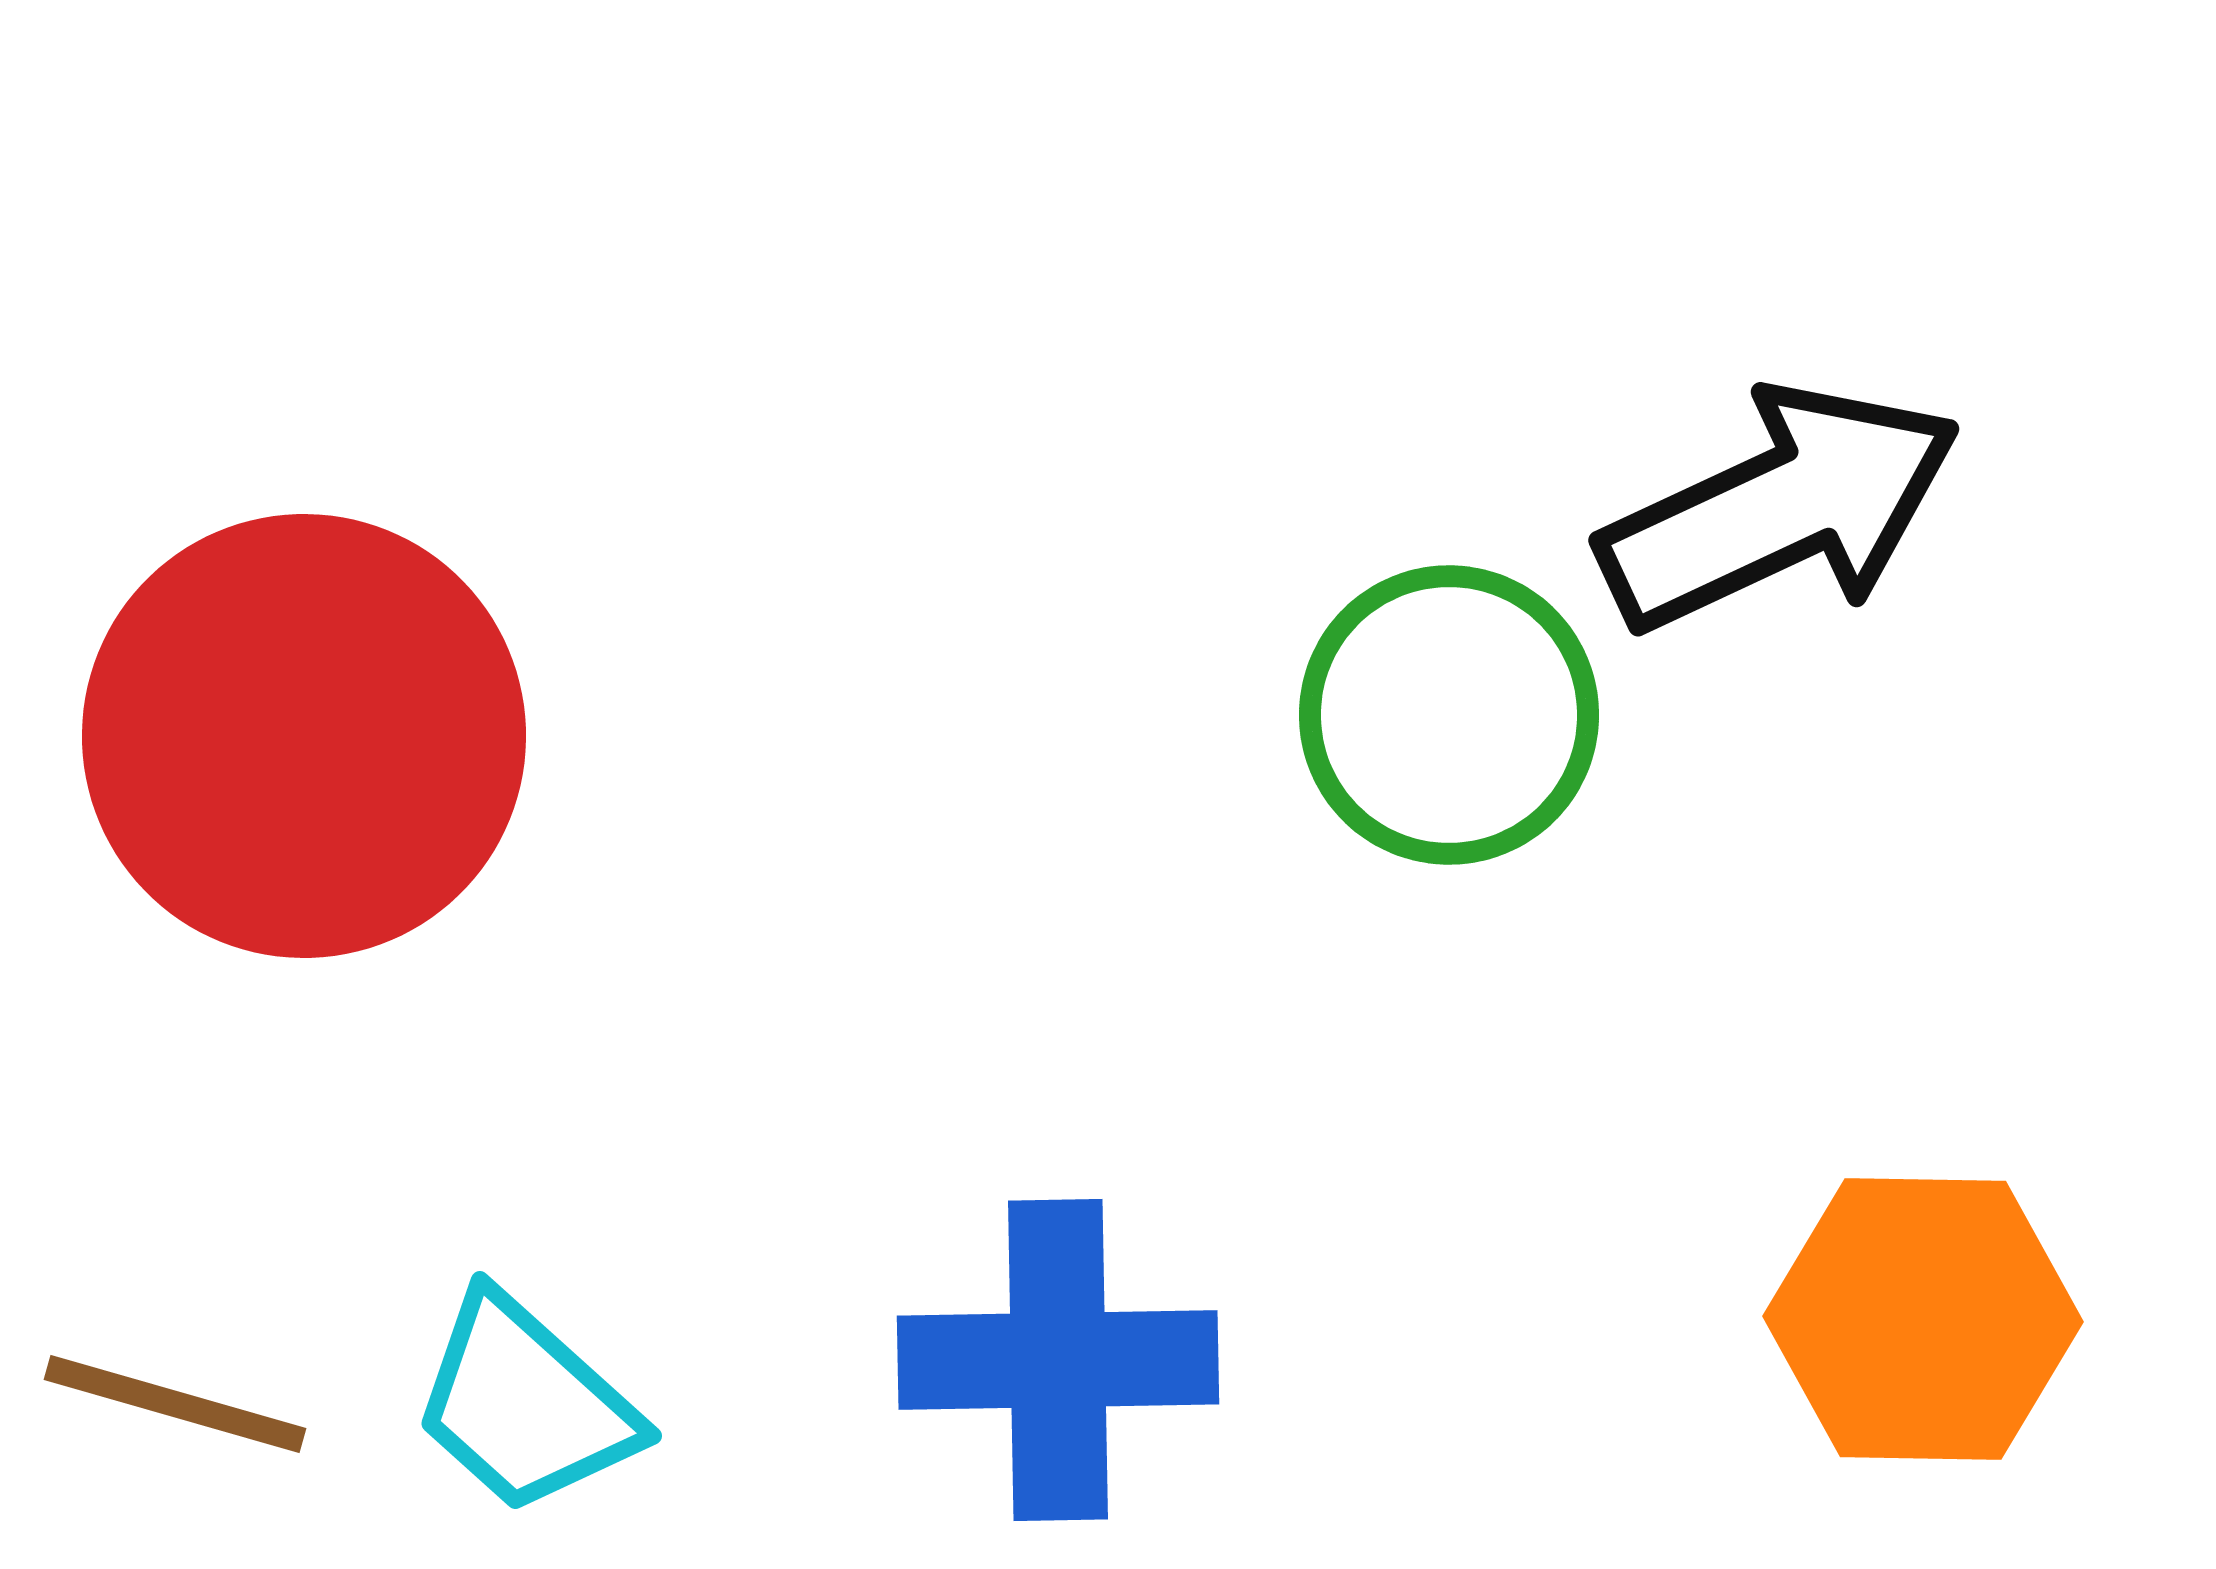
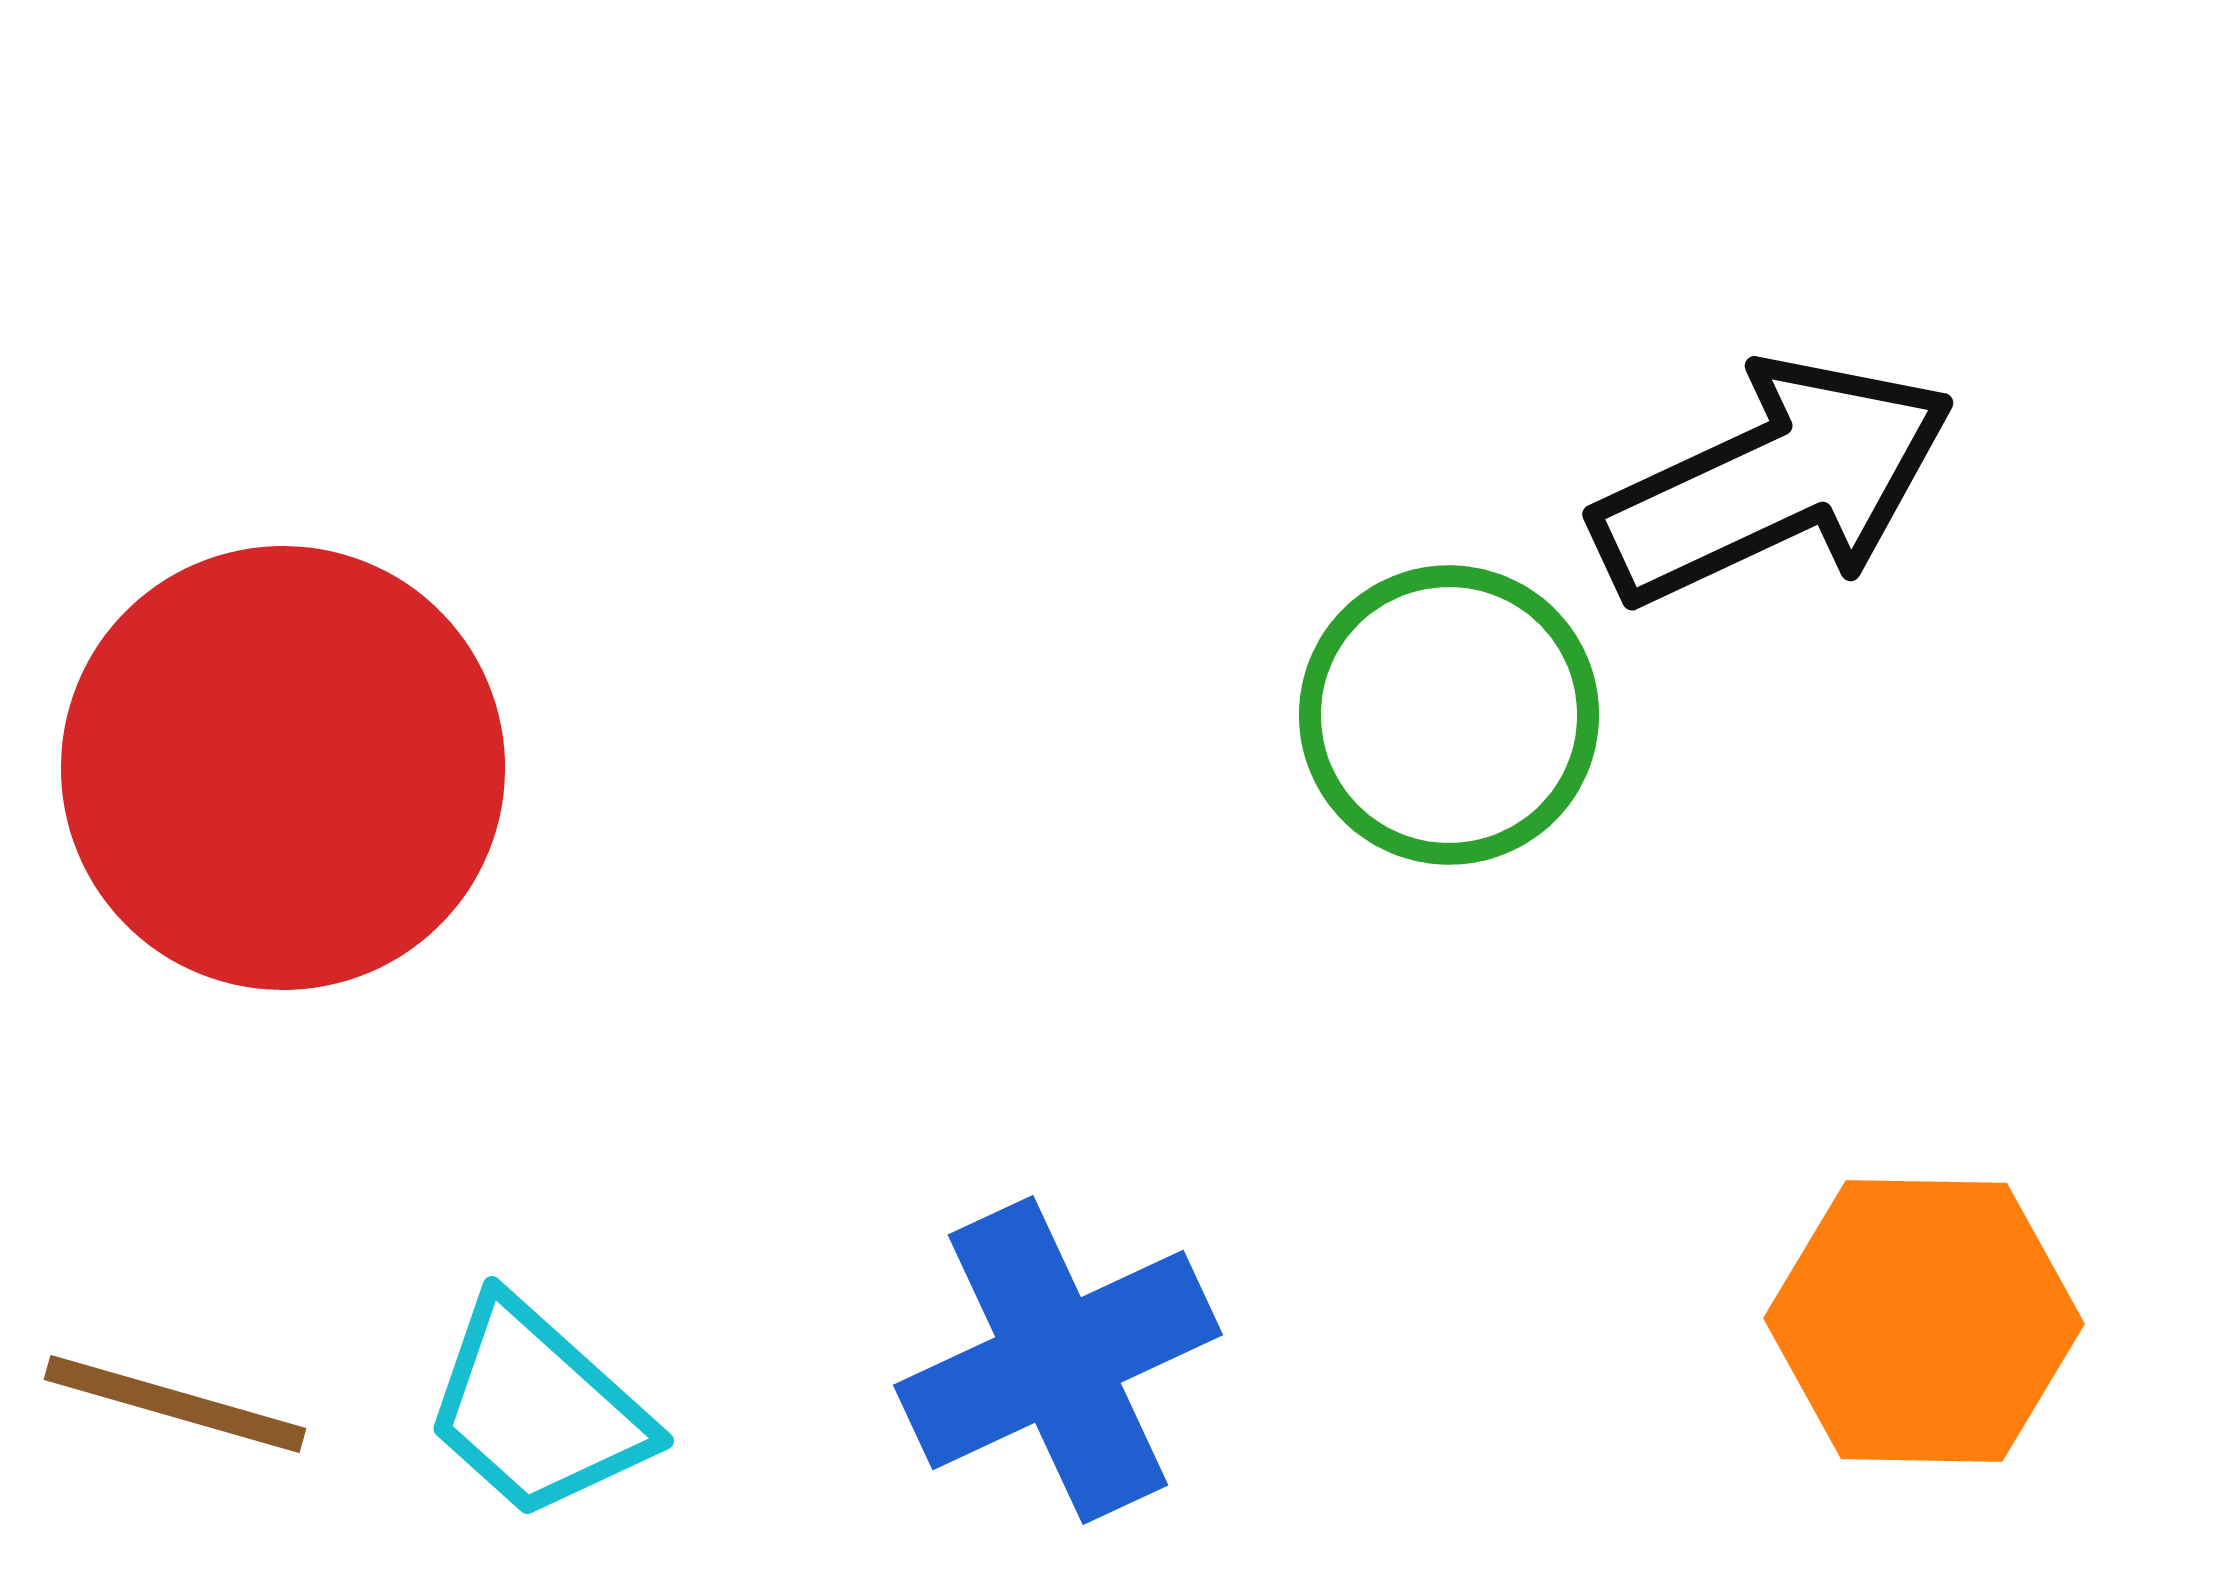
black arrow: moved 6 px left, 26 px up
red circle: moved 21 px left, 32 px down
orange hexagon: moved 1 px right, 2 px down
blue cross: rotated 24 degrees counterclockwise
cyan trapezoid: moved 12 px right, 5 px down
